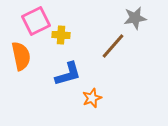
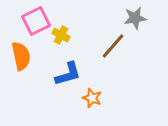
yellow cross: rotated 24 degrees clockwise
orange star: rotated 30 degrees counterclockwise
